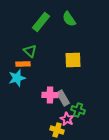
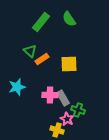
yellow square: moved 4 px left, 4 px down
orange rectangle: moved 19 px right, 5 px up; rotated 32 degrees counterclockwise
cyan star: moved 9 px down
